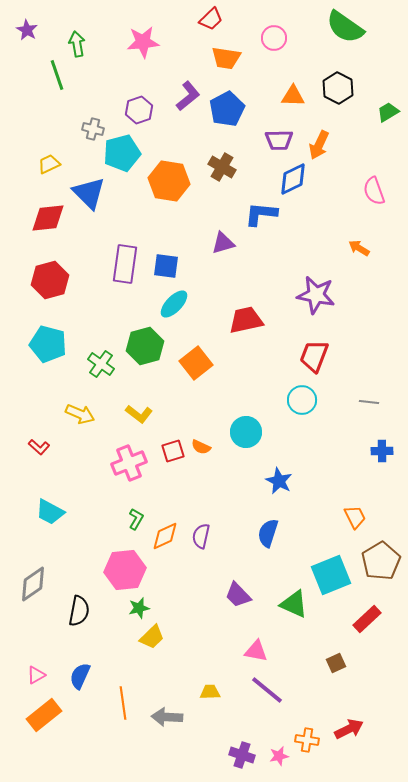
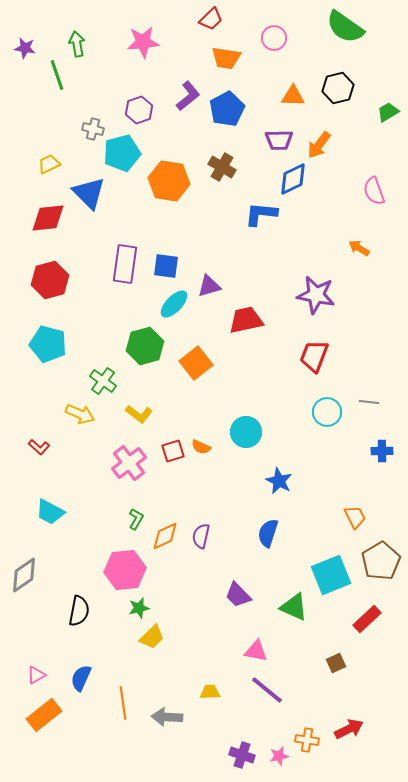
purple star at (27, 30): moved 2 px left, 18 px down; rotated 20 degrees counterclockwise
black hexagon at (338, 88): rotated 20 degrees clockwise
orange arrow at (319, 145): rotated 12 degrees clockwise
purple triangle at (223, 243): moved 14 px left, 43 px down
green cross at (101, 364): moved 2 px right, 17 px down
cyan circle at (302, 400): moved 25 px right, 12 px down
pink cross at (129, 463): rotated 16 degrees counterclockwise
gray diamond at (33, 584): moved 9 px left, 9 px up
green triangle at (294, 604): moved 3 px down
blue semicircle at (80, 676): moved 1 px right, 2 px down
